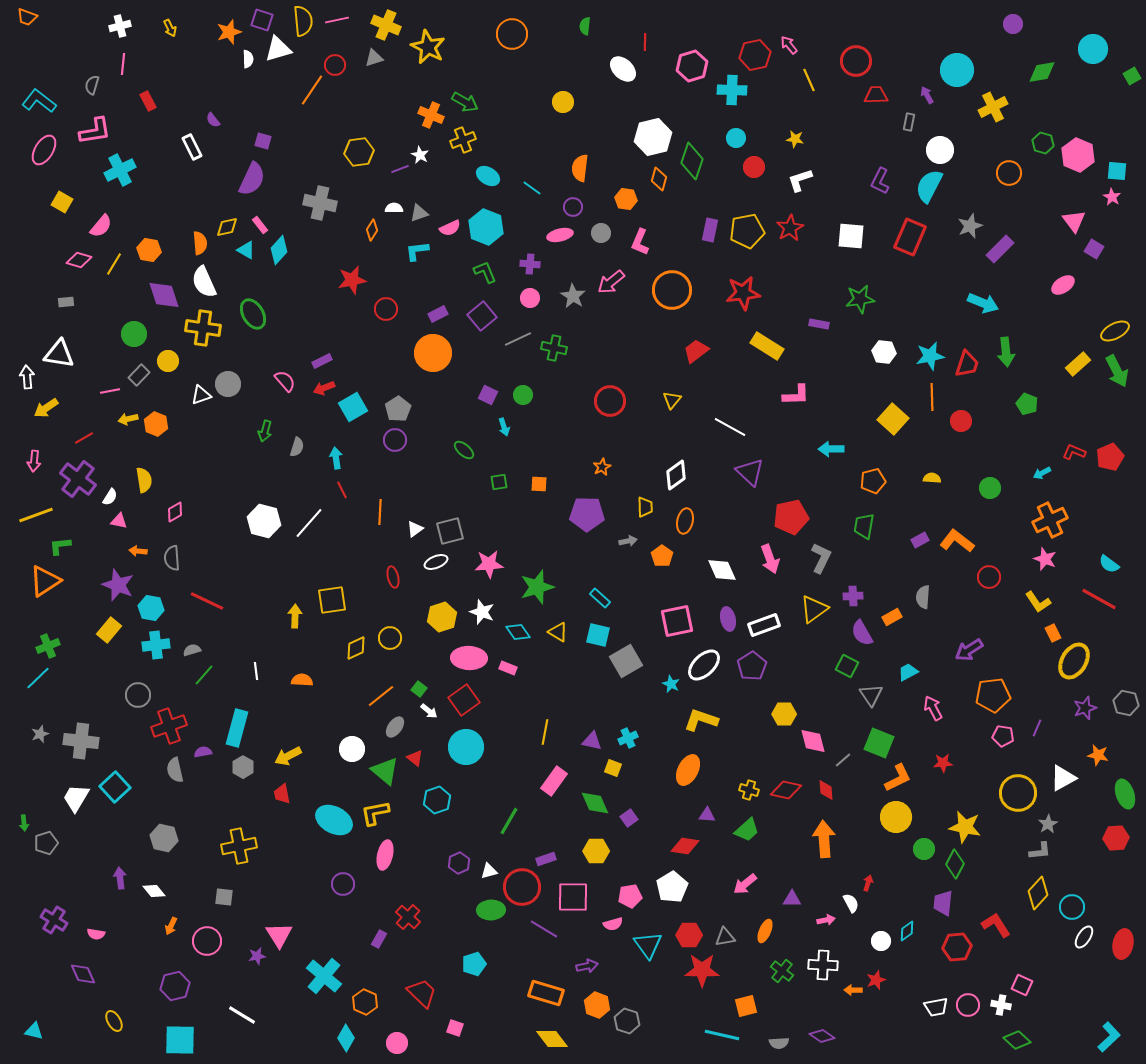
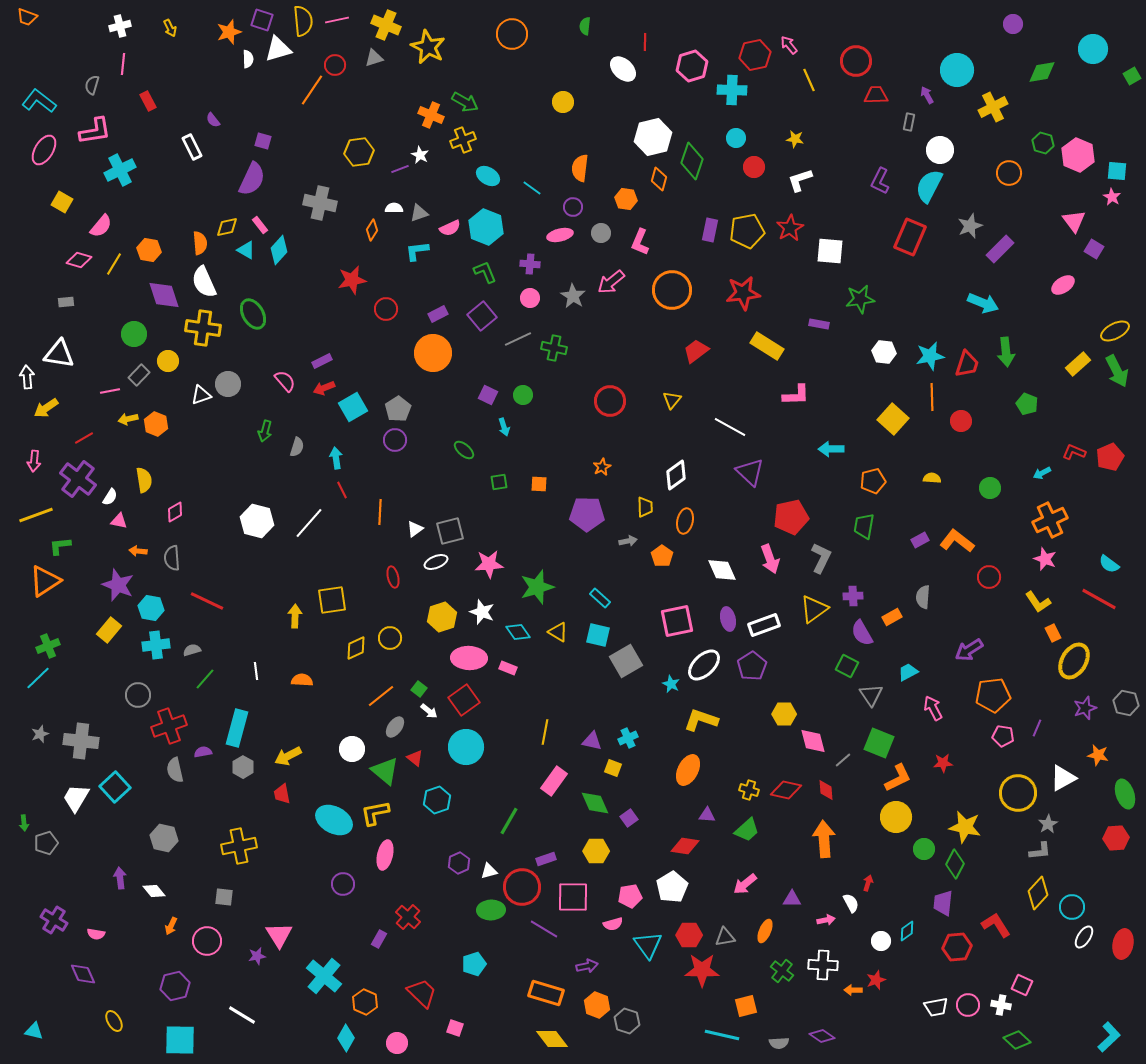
white square at (851, 236): moved 21 px left, 15 px down
white hexagon at (264, 521): moved 7 px left
green line at (204, 675): moved 1 px right, 4 px down
